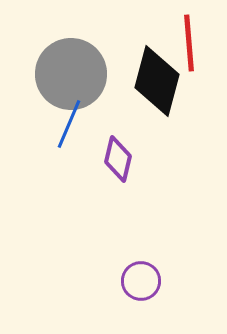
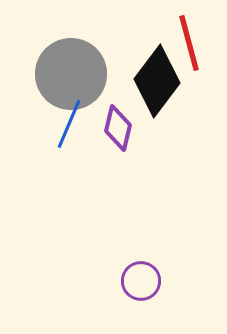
red line: rotated 10 degrees counterclockwise
black diamond: rotated 22 degrees clockwise
purple diamond: moved 31 px up
